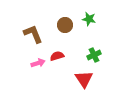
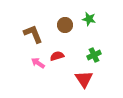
pink arrow: rotated 128 degrees counterclockwise
